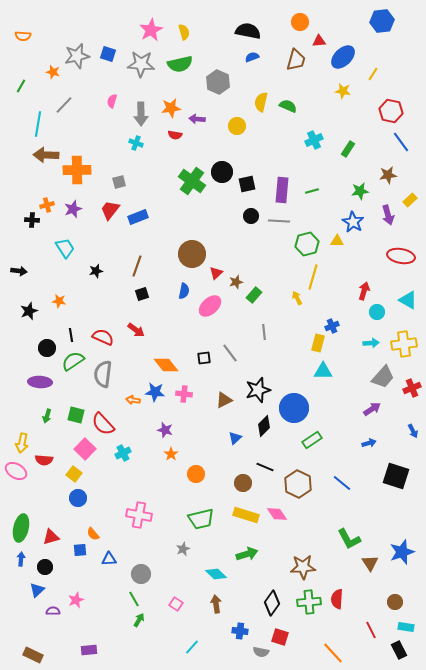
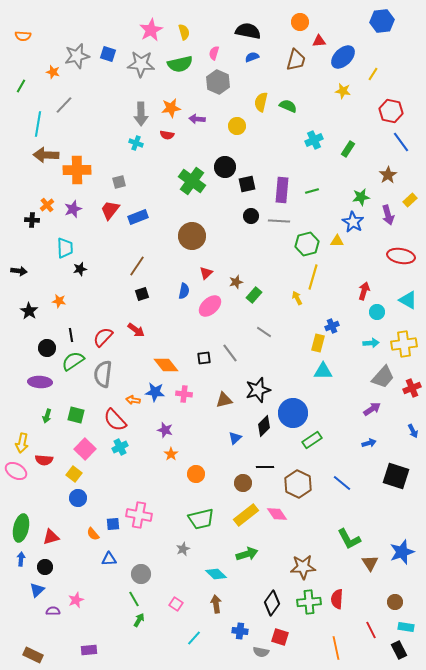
pink semicircle at (112, 101): moved 102 px right, 48 px up
red semicircle at (175, 135): moved 8 px left
black circle at (222, 172): moved 3 px right, 5 px up
brown star at (388, 175): rotated 24 degrees counterclockwise
green star at (360, 191): moved 1 px right, 6 px down
orange cross at (47, 205): rotated 24 degrees counterclockwise
cyan trapezoid at (65, 248): rotated 30 degrees clockwise
brown circle at (192, 254): moved 18 px up
brown line at (137, 266): rotated 15 degrees clockwise
black star at (96, 271): moved 16 px left, 2 px up
red triangle at (216, 273): moved 10 px left
black star at (29, 311): rotated 18 degrees counterclockwise
gray line at (264, 332): rotated 49 degrees counterclockwise
red semicircle at (103, 337): rotated 70 degrees counterclockwise
brown triangle at (224, 400): rotated 12 degrees clockwise
blue circle at (294, 408): moved 1 px left, 5 px down
red semicircle at (103, 424): moved 12 px right, 4 px up
cyan cross at (123, 453): moved 3 px left, 6 px up
black line at (265, 467): rotated 24 degrees counterclockwise
yellow rectangle at (246, 515): rotated 55 degrees counterclockwise
blue square at (80, 550): moved 33 px right, 26 px up
cyan line at (192, 647): moved 2 px right, 9 px up
orange line at (333, 653): moved 3 px right, 5 px up; rotated 30 degrees clockwise
